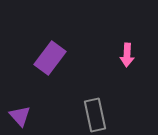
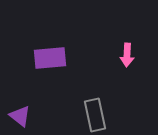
purple rectangle: rotated 48 degrees clockwise
purple triangle: rotated 10 degrees counterclockwise
